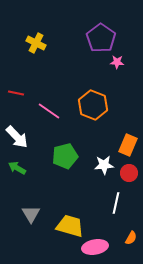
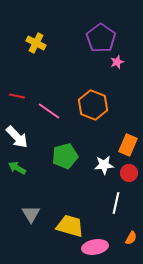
pink star: rotated 24 degrees counterclockwise
red line: moved 1 px right, 3 px down
